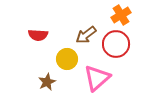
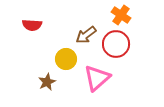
orange cross: rotated 24 degrees counterclockwise
red semicircle: moved 6 px left, 10 px up
yellow circle: moved 1 px left
